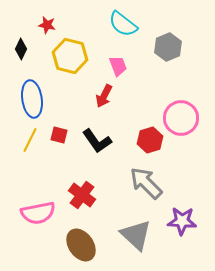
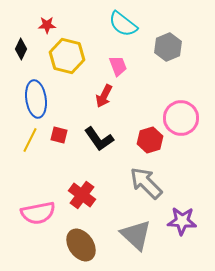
red star: rotated 12 degrees counterclockwise
yellow hexagon: moved 3 px left
blue ellipse: moved 4 px right
black L-shape: moved 2 px right, 2 px up
